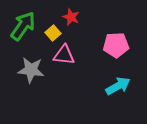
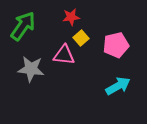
red star: rotated 30 degrees counterclockwise
yellow square: moved 28 px right, 5 px down
pink pentagon: rotated 10 degrees counterclockwise
gray star: moved 1 px up
